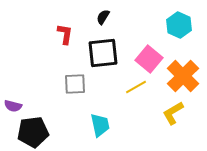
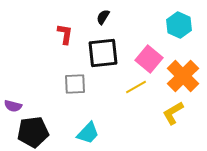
cyan trapezoid: moved 12 px left, 8 px down; rotated 55 degrees clockwise
